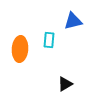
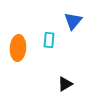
blue triangle: rotated 36 degrees counterclockwise
orange ellipse: moved 2 px left, 1 px up
